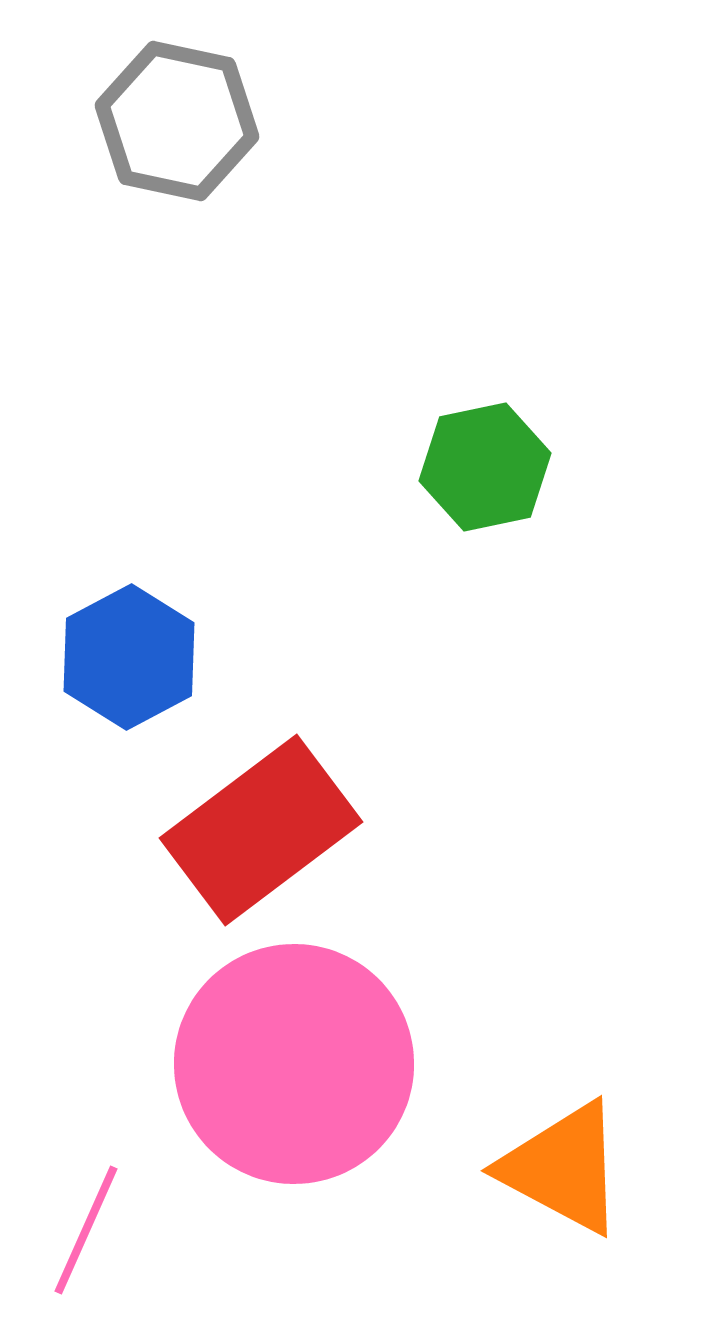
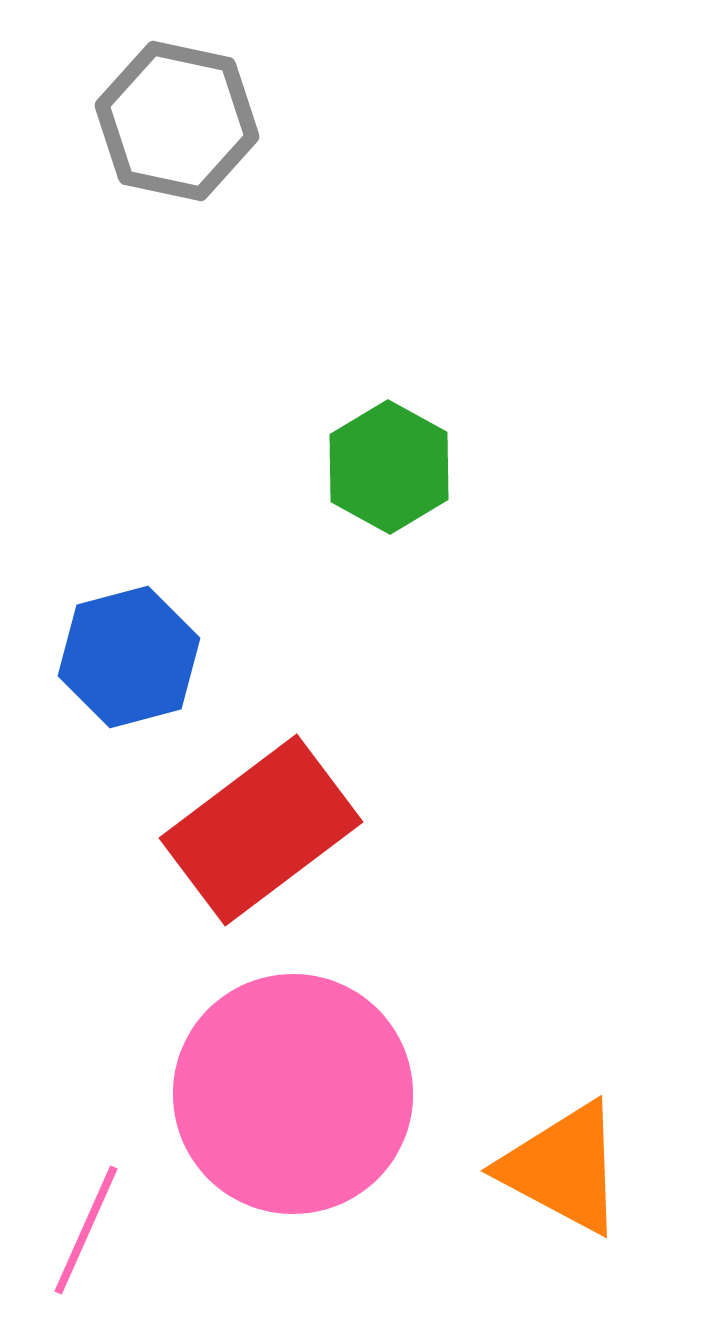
green hexagon: moved 96 px left; rotated 19 degrees counterclockwise
blue hexagon: rotated 13 degrees clockwise
pink circle: moved 1 px left, 30 px down
